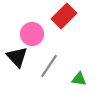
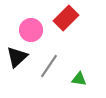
red rectangle: moved 2 px right, 2 px down
pink circle: moved 1 px left, 4 px up
black triangle: rotated 30 degrees clockwise
